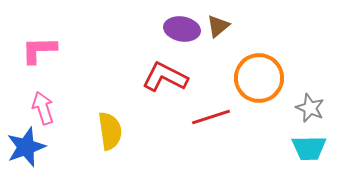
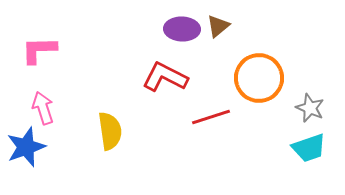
purple ellipse: rotated 8 degrees counterclockwise
cyan trapezoid: rotated 18 degrees counterclockwise
